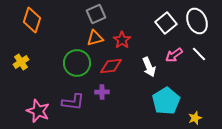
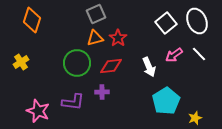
red star: moved 4 px left, 2 px up
